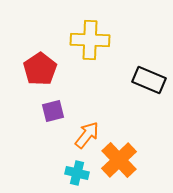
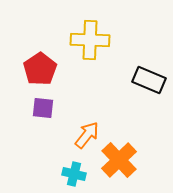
purple square: moved 10 px left, 3 px up; rotated 20 degrees clockwise
cyan cross: moved 3 px left, 1 px down
